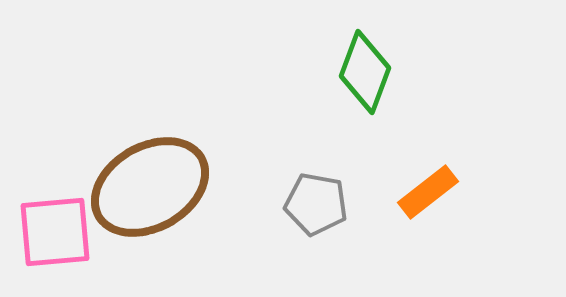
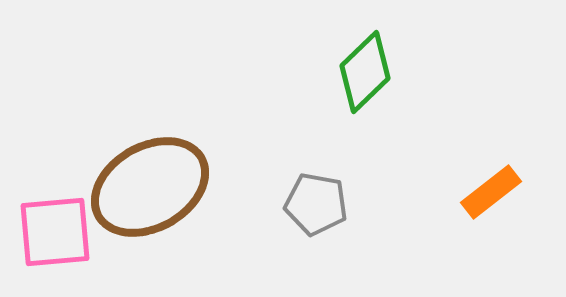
green diamond: rotated 26 degrees clockwise
orange rectangle: moved 63 px right
